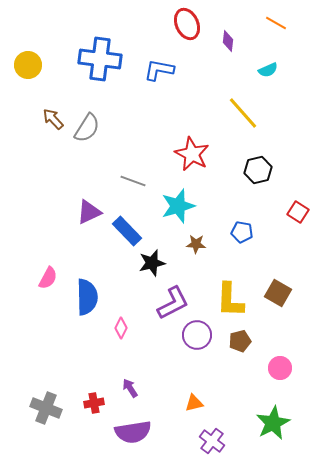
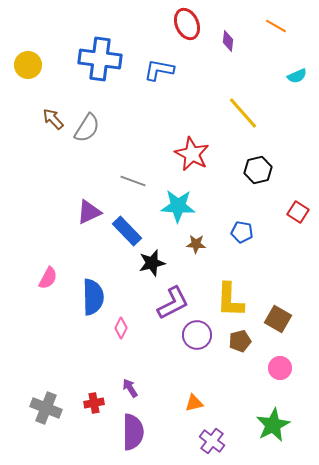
orange line: moved 3 px down
cyan semicircle: moved 29 px right, 6 px down
cyan star: rotated 20 degrees clockwise
brown square: moved 26 px down
blue semicircle: moved 6 px right
green star: moved 2 px down
purple semicircle: rotated 81 degrees counterclockwise
